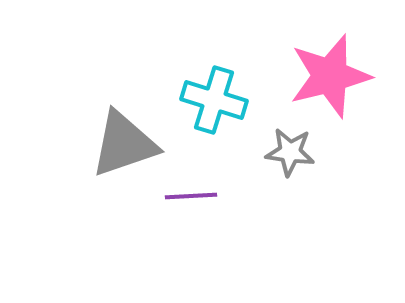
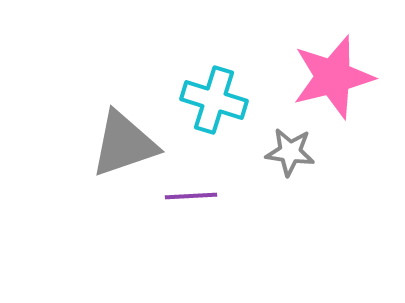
pink star: moved 3 px right, 1 px down
